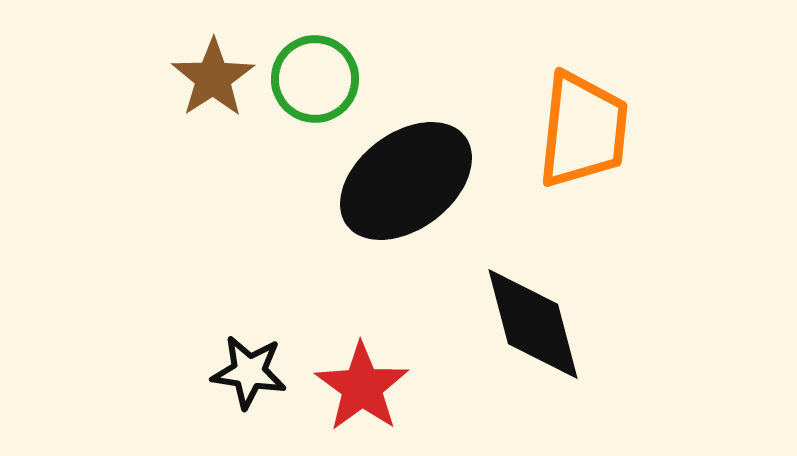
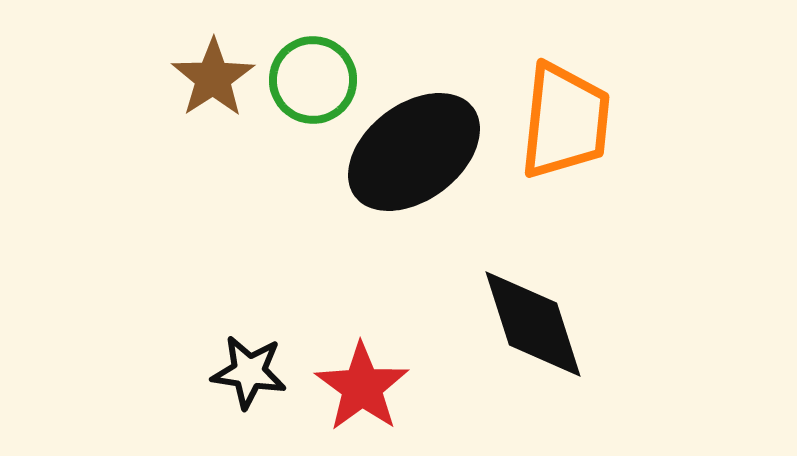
green circle: moved 2 px left, 1 px down
orange trapezoid: moved 18 px left, 9 px up
black ellipse: moved 8 px right, 29 px up
black diamond: rotated 3 degrees counterclockwise
